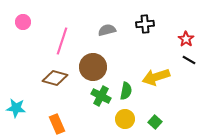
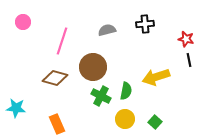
red star: rotated 21 degrees counterclockwise
black line: rotated 48 degrees clockwise
